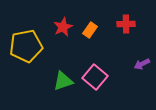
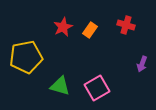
red cross: moved 1 px down; rotated 18 degrees clockwise
yellow pentagon: moved 11 px down
purple arrow: rotated 42 degrees counterclockwise
pink square: moved 2 px right, 11 px down; rotated 20 degrees clockwise
green triangle: moved 3 px left, 5 px down; rotated 35 degrees clockwise
